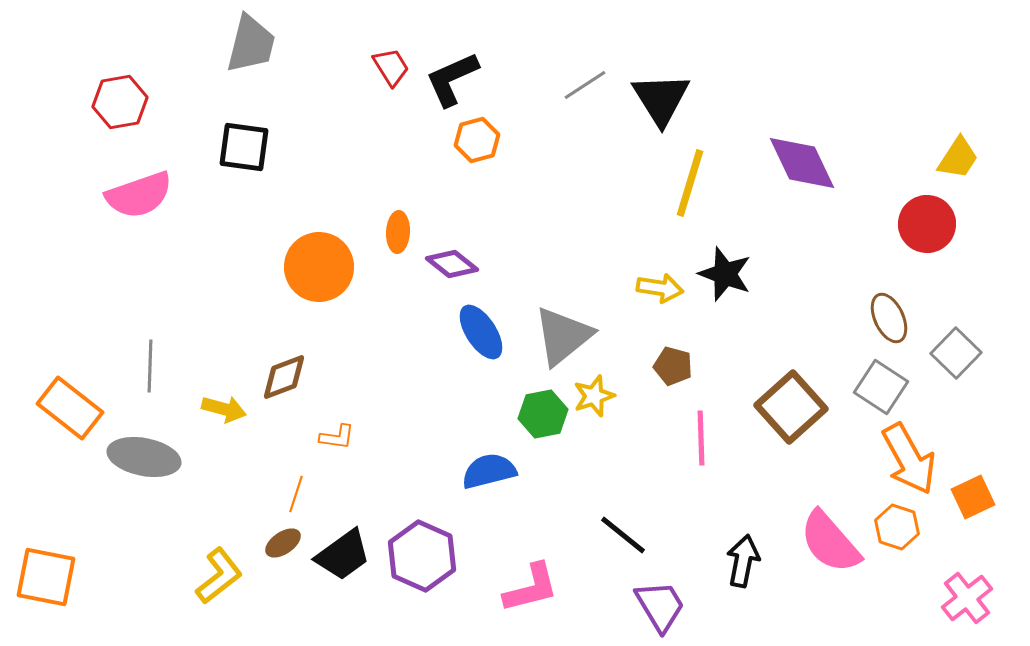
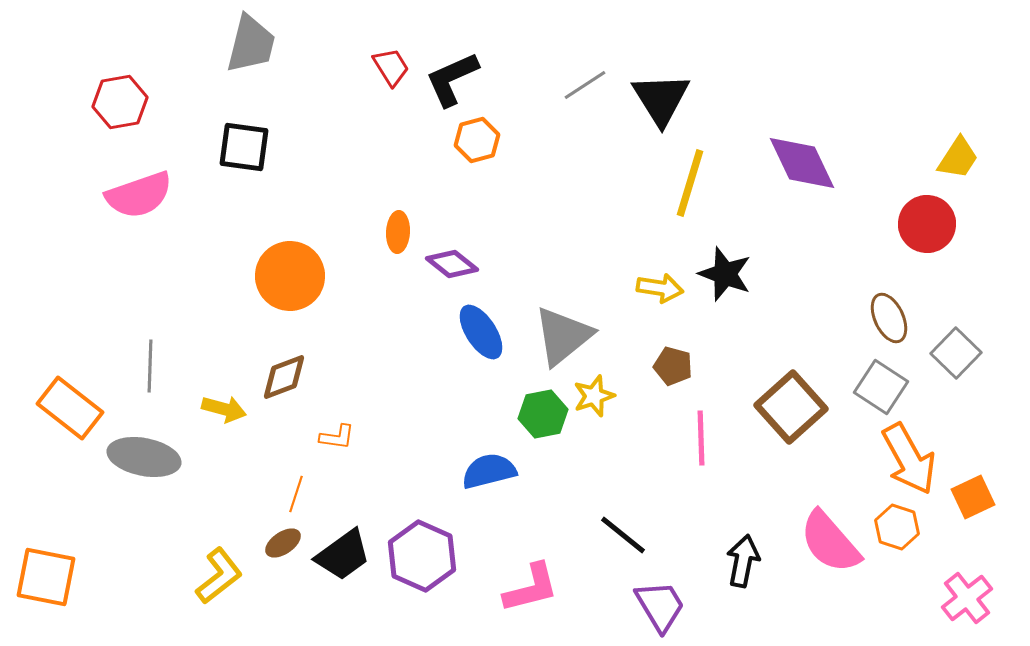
orange circle at (319, 267): moved 29 px left, 9 px down
